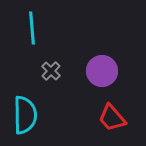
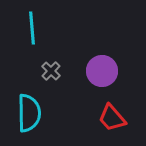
cyan semicircle: moved 4 px right, 2 px up
